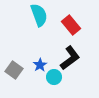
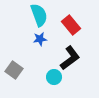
blue star: moved 26 px up; rotated 24 degrees clockwise
